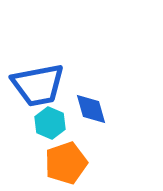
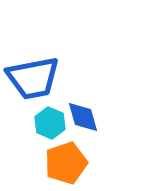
blue trapezoid: moved 5 px left, 7 px up
blue diamond: moved 8 px left, 8 px down
